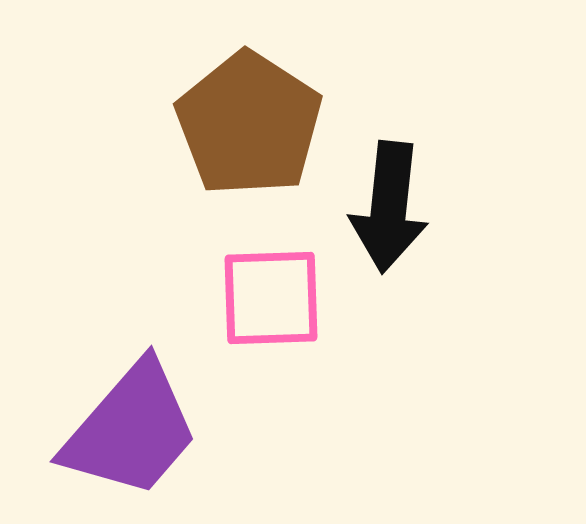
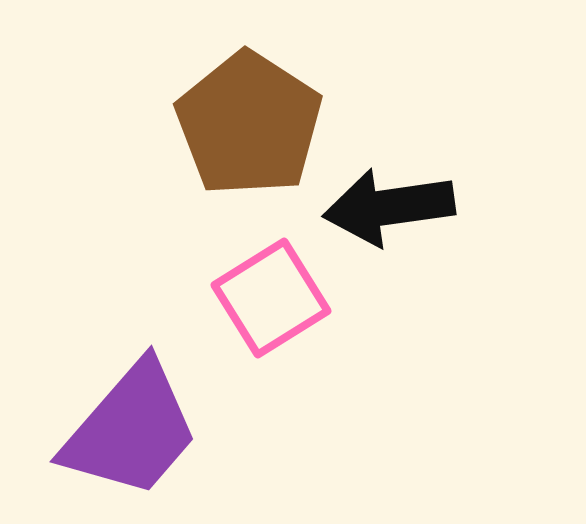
black arrow: rotated 76 degrees clockwise
pink square: rotated 30 degrees counterclockwise
